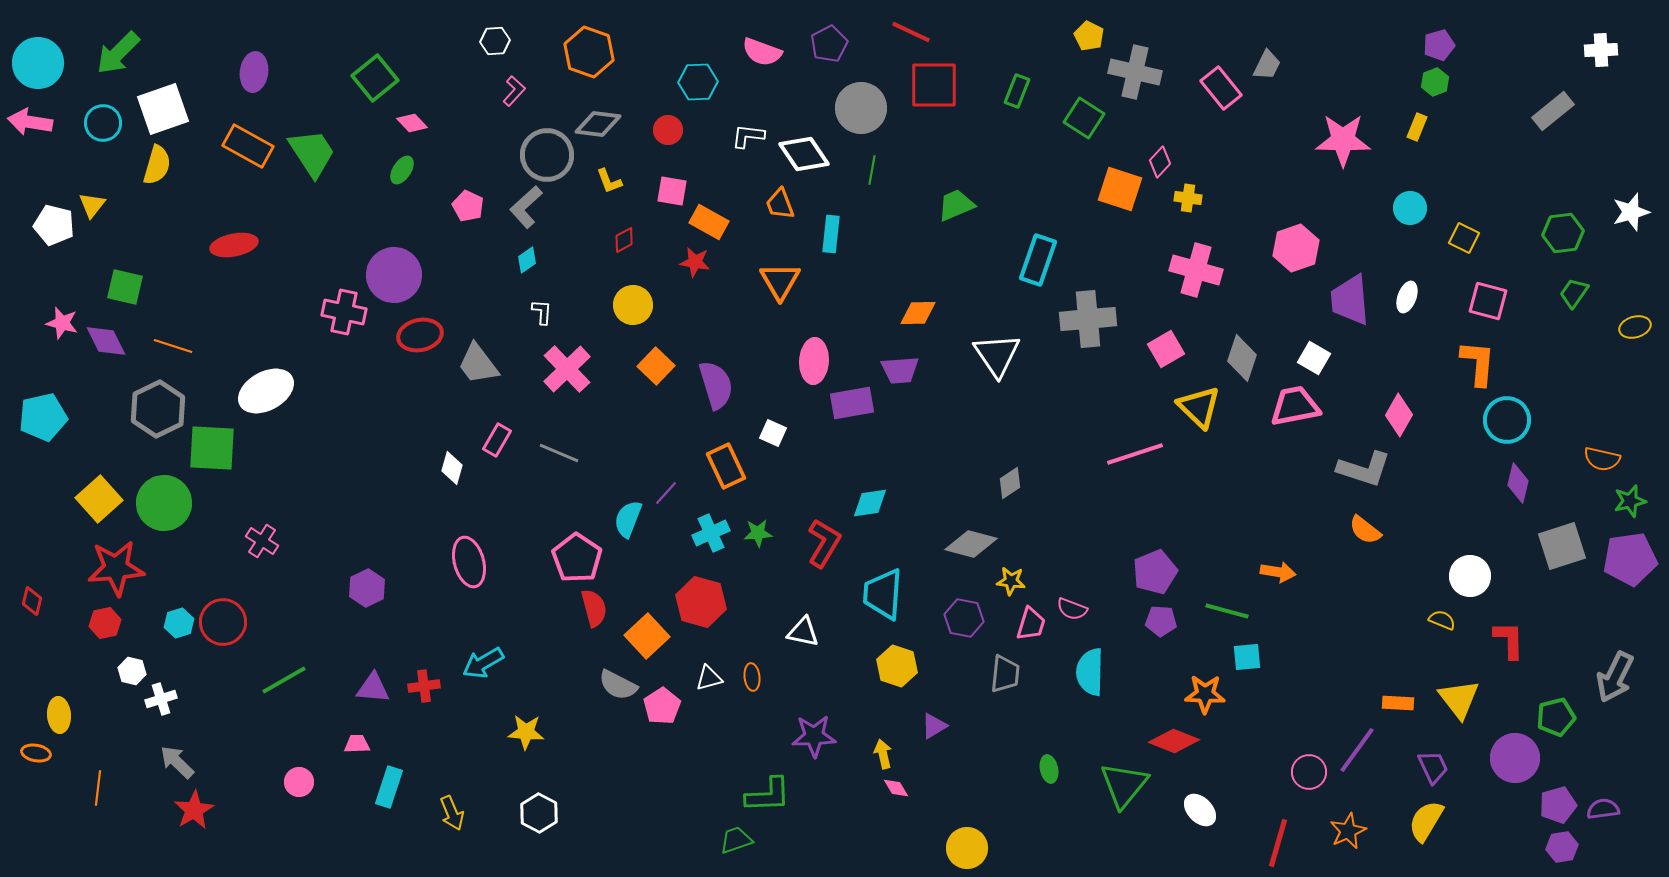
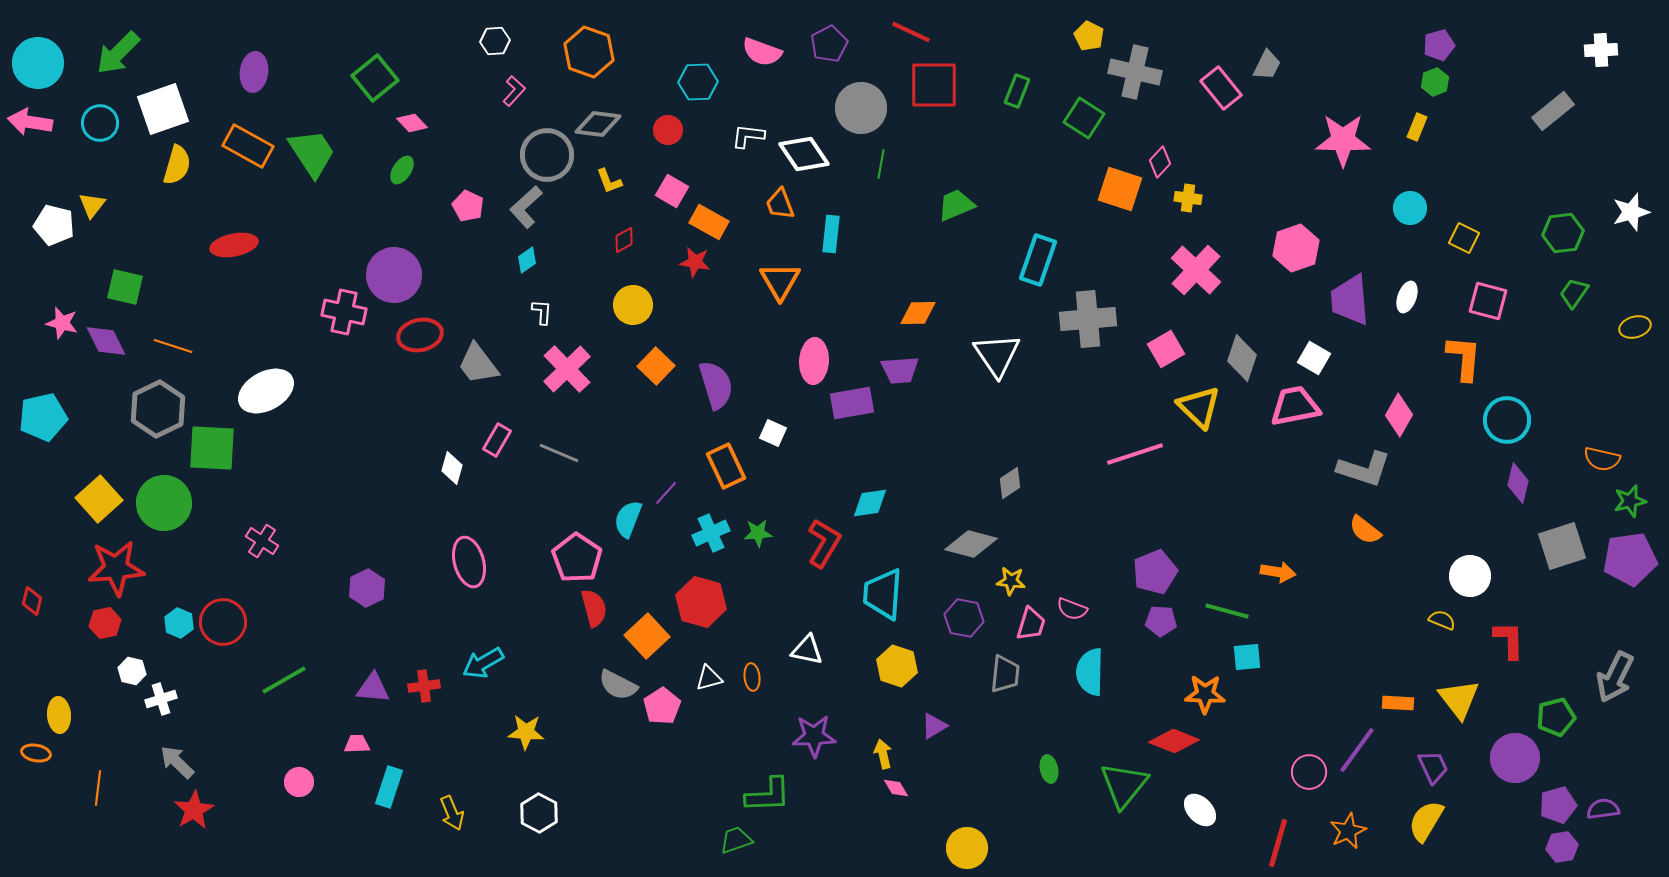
cyan circle at (103, 123): moved 3 px left
yellow semicircle at (157, 165): moved 20 px right
green line at (872, 170): moved 9 px right, 6 px up
pink square at (672, 191): rotated 20 degrees clockwise
pink cross at (1196, 270): rotated 27 degrees clockwise
orange L-shape at (1478, 363): moved 14 px left, 5 px up
cyan hexagon at (179, 623): rotated 20 degrees counterclockwise
white triangle at (803, 632): moved 4 px right, 18 px down
